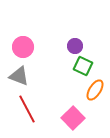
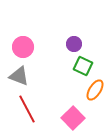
purple circle: moved 1 px left, 2 px up
